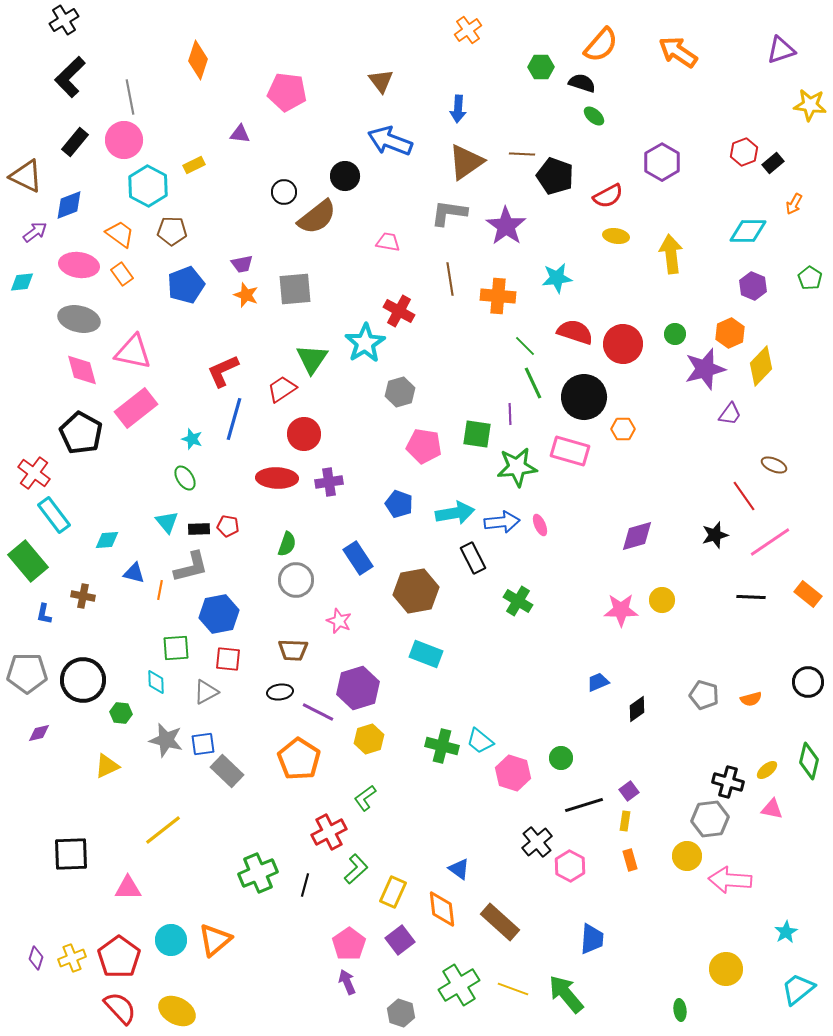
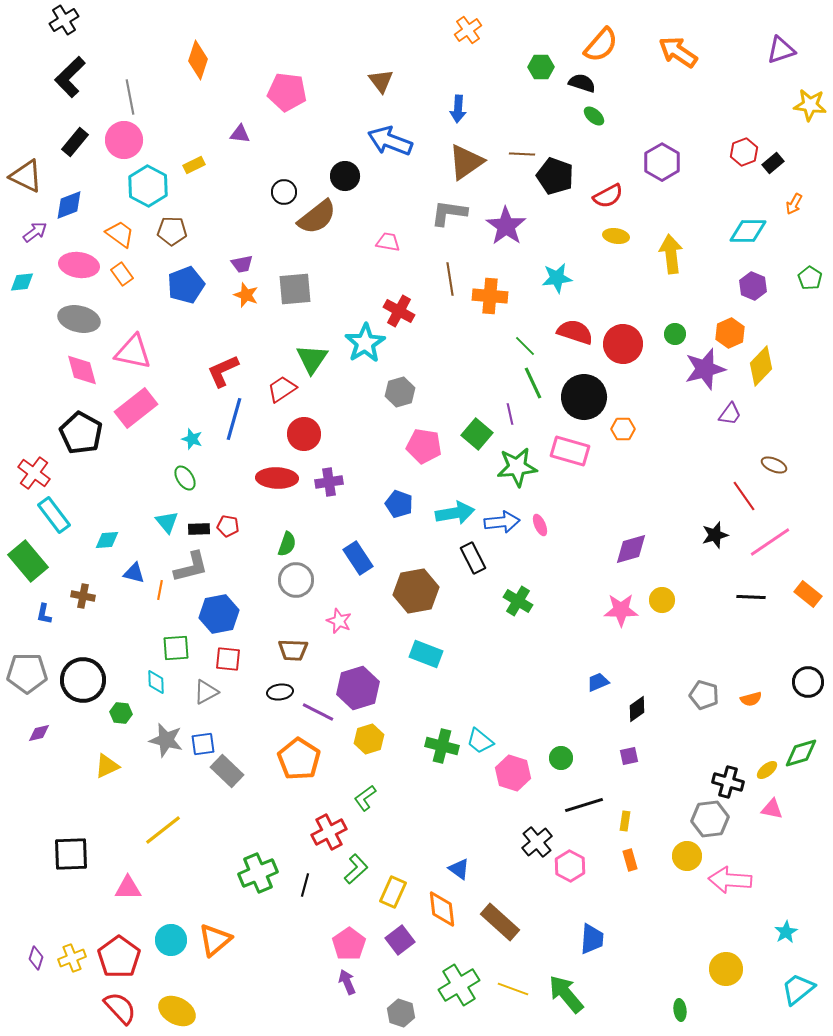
orange cross at (498, 296): moved 8 px left
purple line at (510, 414): rotated 10 degrees counterclockwise
green square at (477, 434): rotated 32 degrees clockwise
purple diamond at (637, 536): moved 6 px left, 13 px down
green diamond at (809, 761): moved 8 px left, 8 px up; rotated 60 degrees clockwise
purple square at (629, 791): moved 35 px up; rotated 24 degrees clockwise
